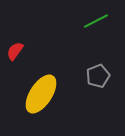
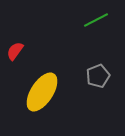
green line: moved 1 px up
yellow ellipse: moved 1 px right, 2 px up
